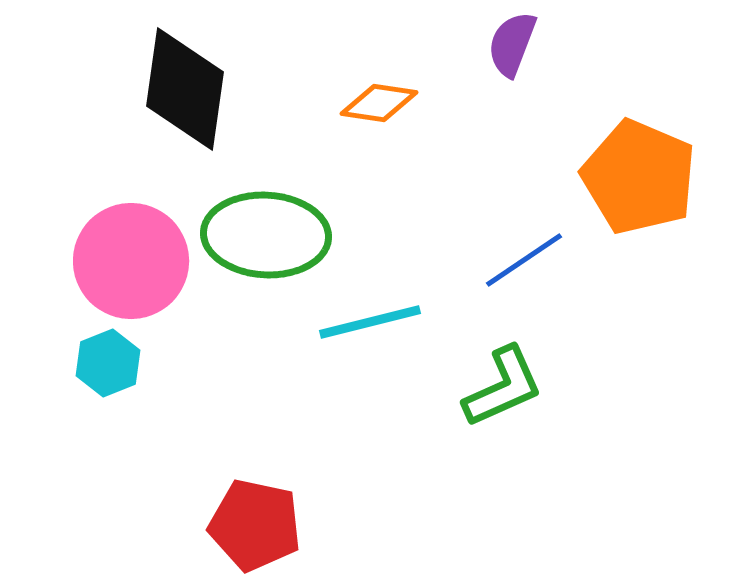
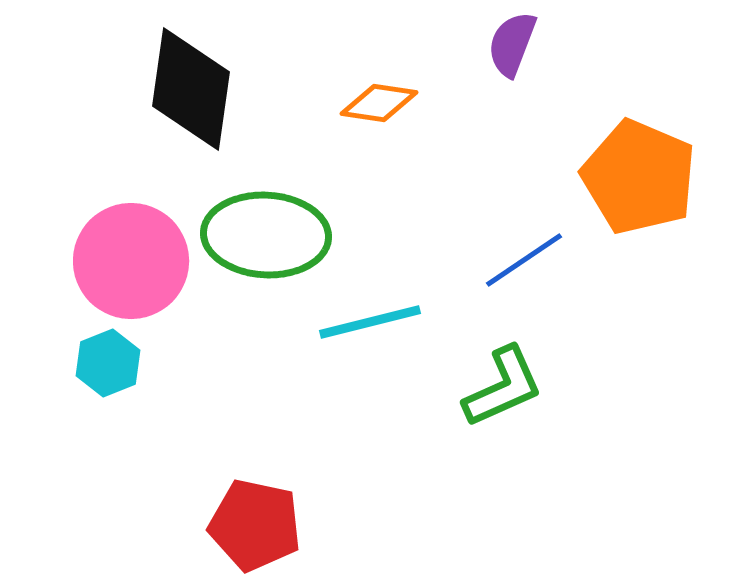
black diamond: moved 6 px right
